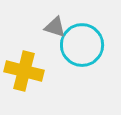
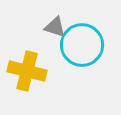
yellow cross: moved 3 px right
